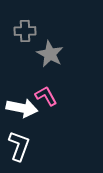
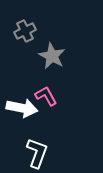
gray cross: rotated 25 degrees counterclockwise
gray star: moved 2 px right, 2 px down
white L-shape: moved 18 px right, 7 px down
